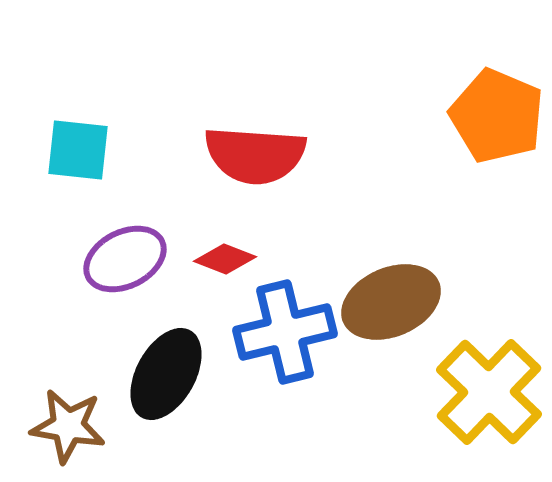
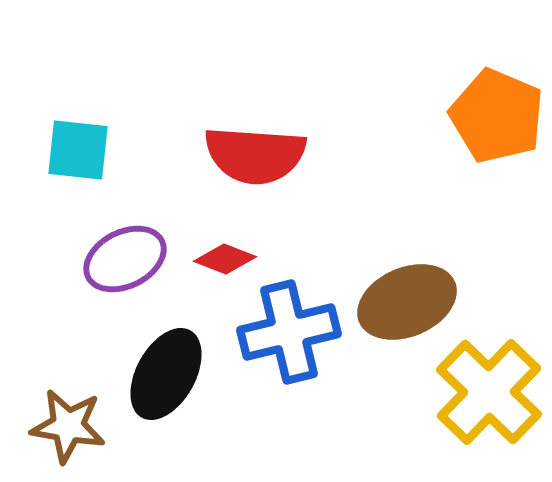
brown ellipse: moved 16 px right
blue cross: moved 4 px right
